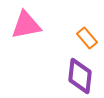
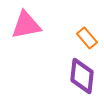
purple diamond: moved 2 px right
